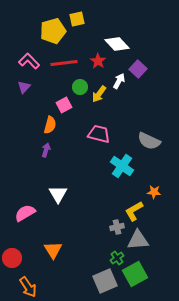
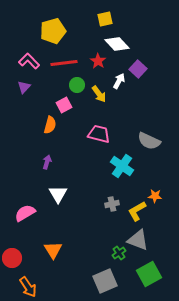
yellow square: moved 28 px right
green circle: moved 3 px left, 2 px up
yellow arrow: rotated 72 degrees counterclockwise
purple arrow: moved 1 px right, 12 px down
orange star: moved 1 px right, 4 px down
yellow L-shape: moved 3 px right
gray cross: moved 5 px left, 23 px up
gray triangle: rotated 25 degrees clockwise
green cross: moved 2 px right, 5 px up
green square: moved 14 px right
